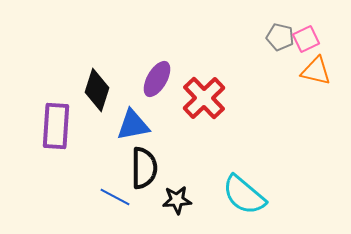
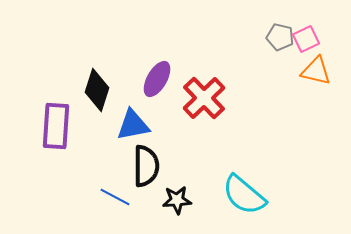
black semicircle: moved 2 px right, 2 px up
